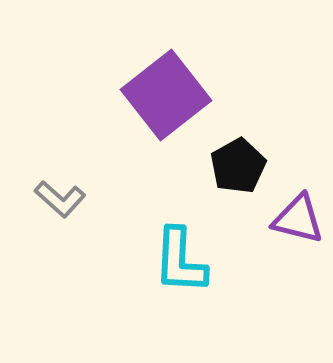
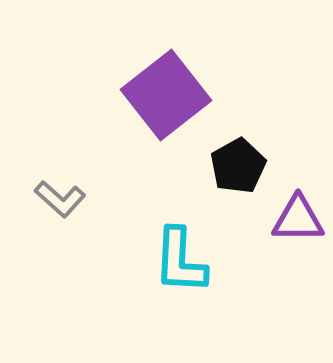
purple triangle: rotated 14 degrees counterclockwise
